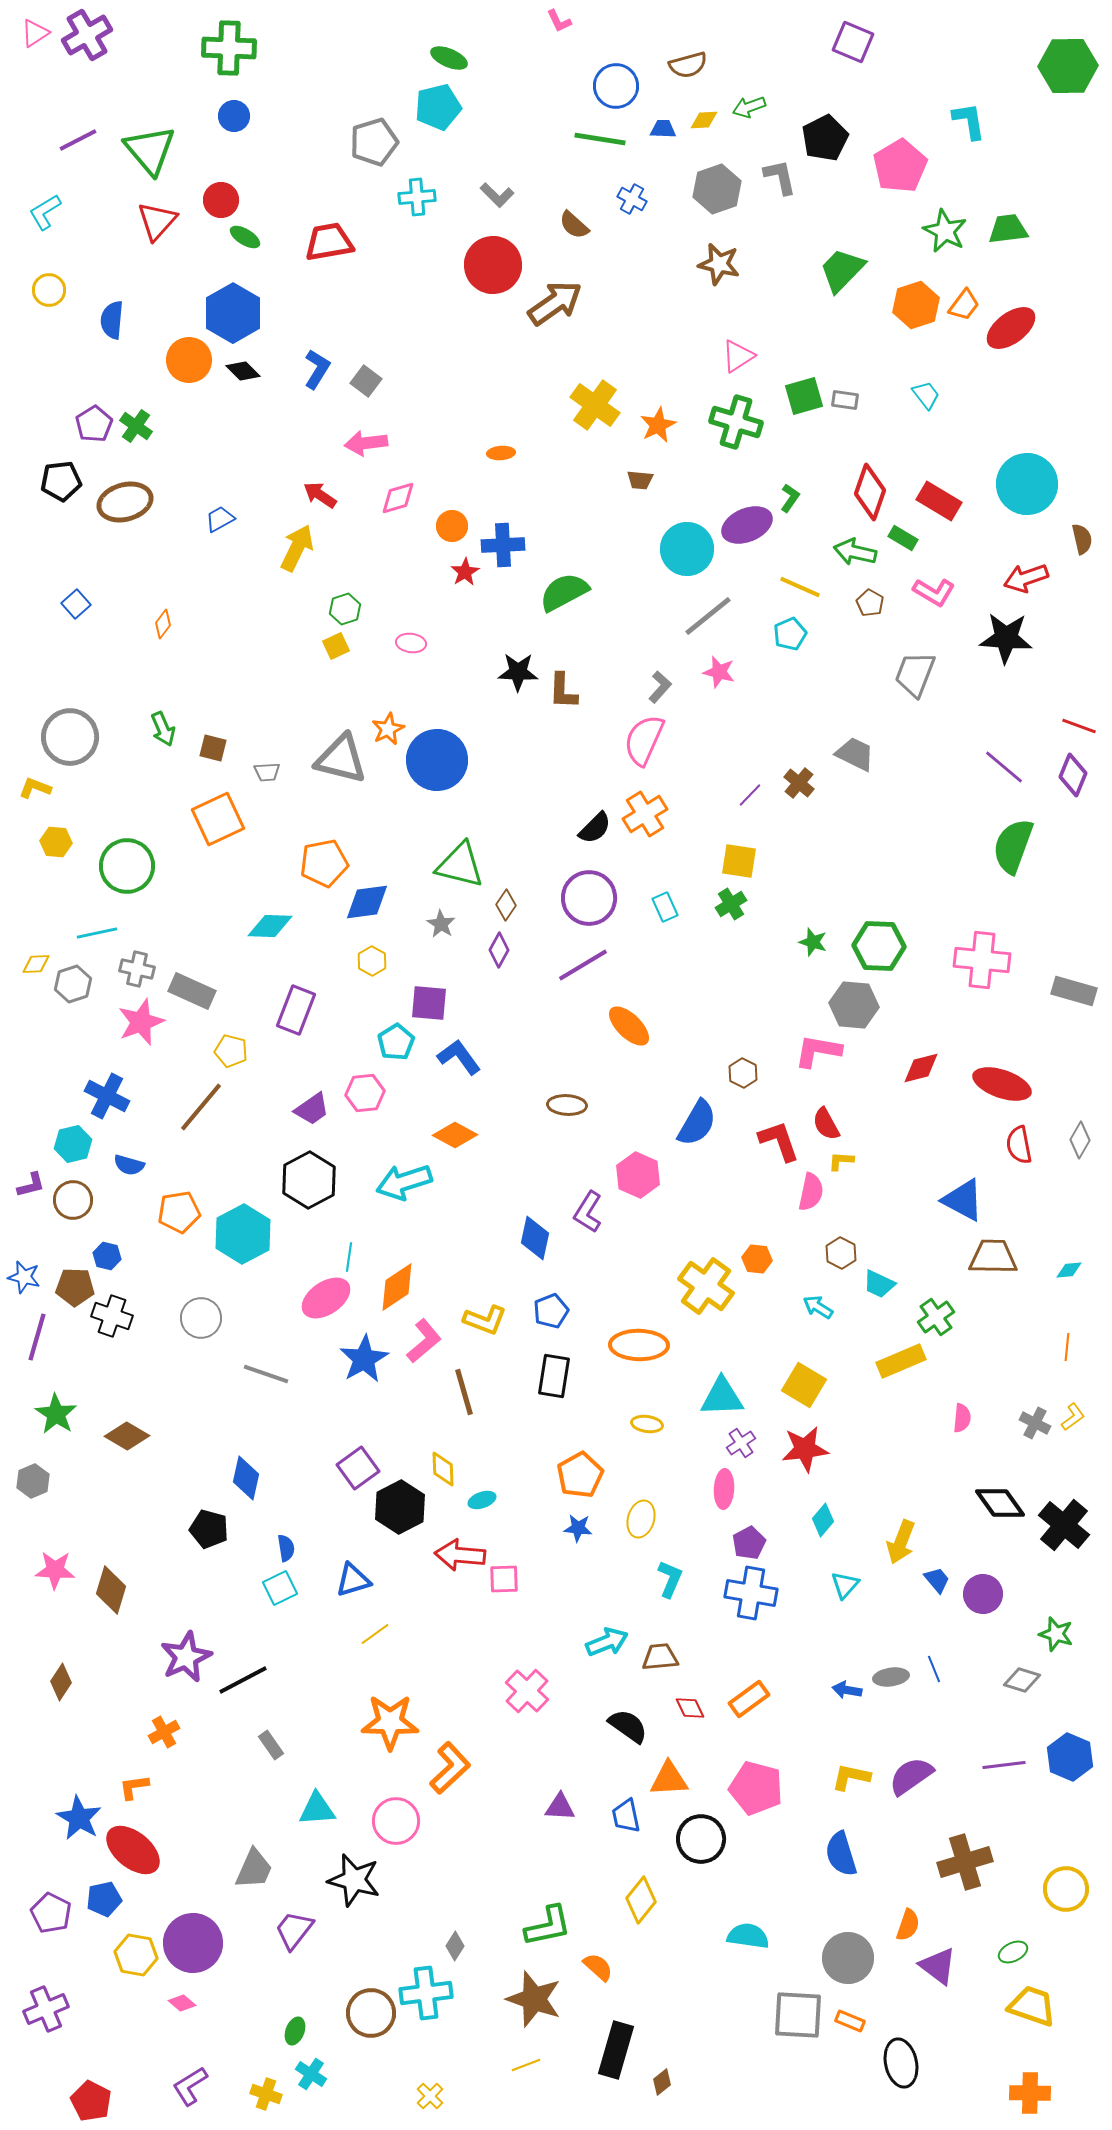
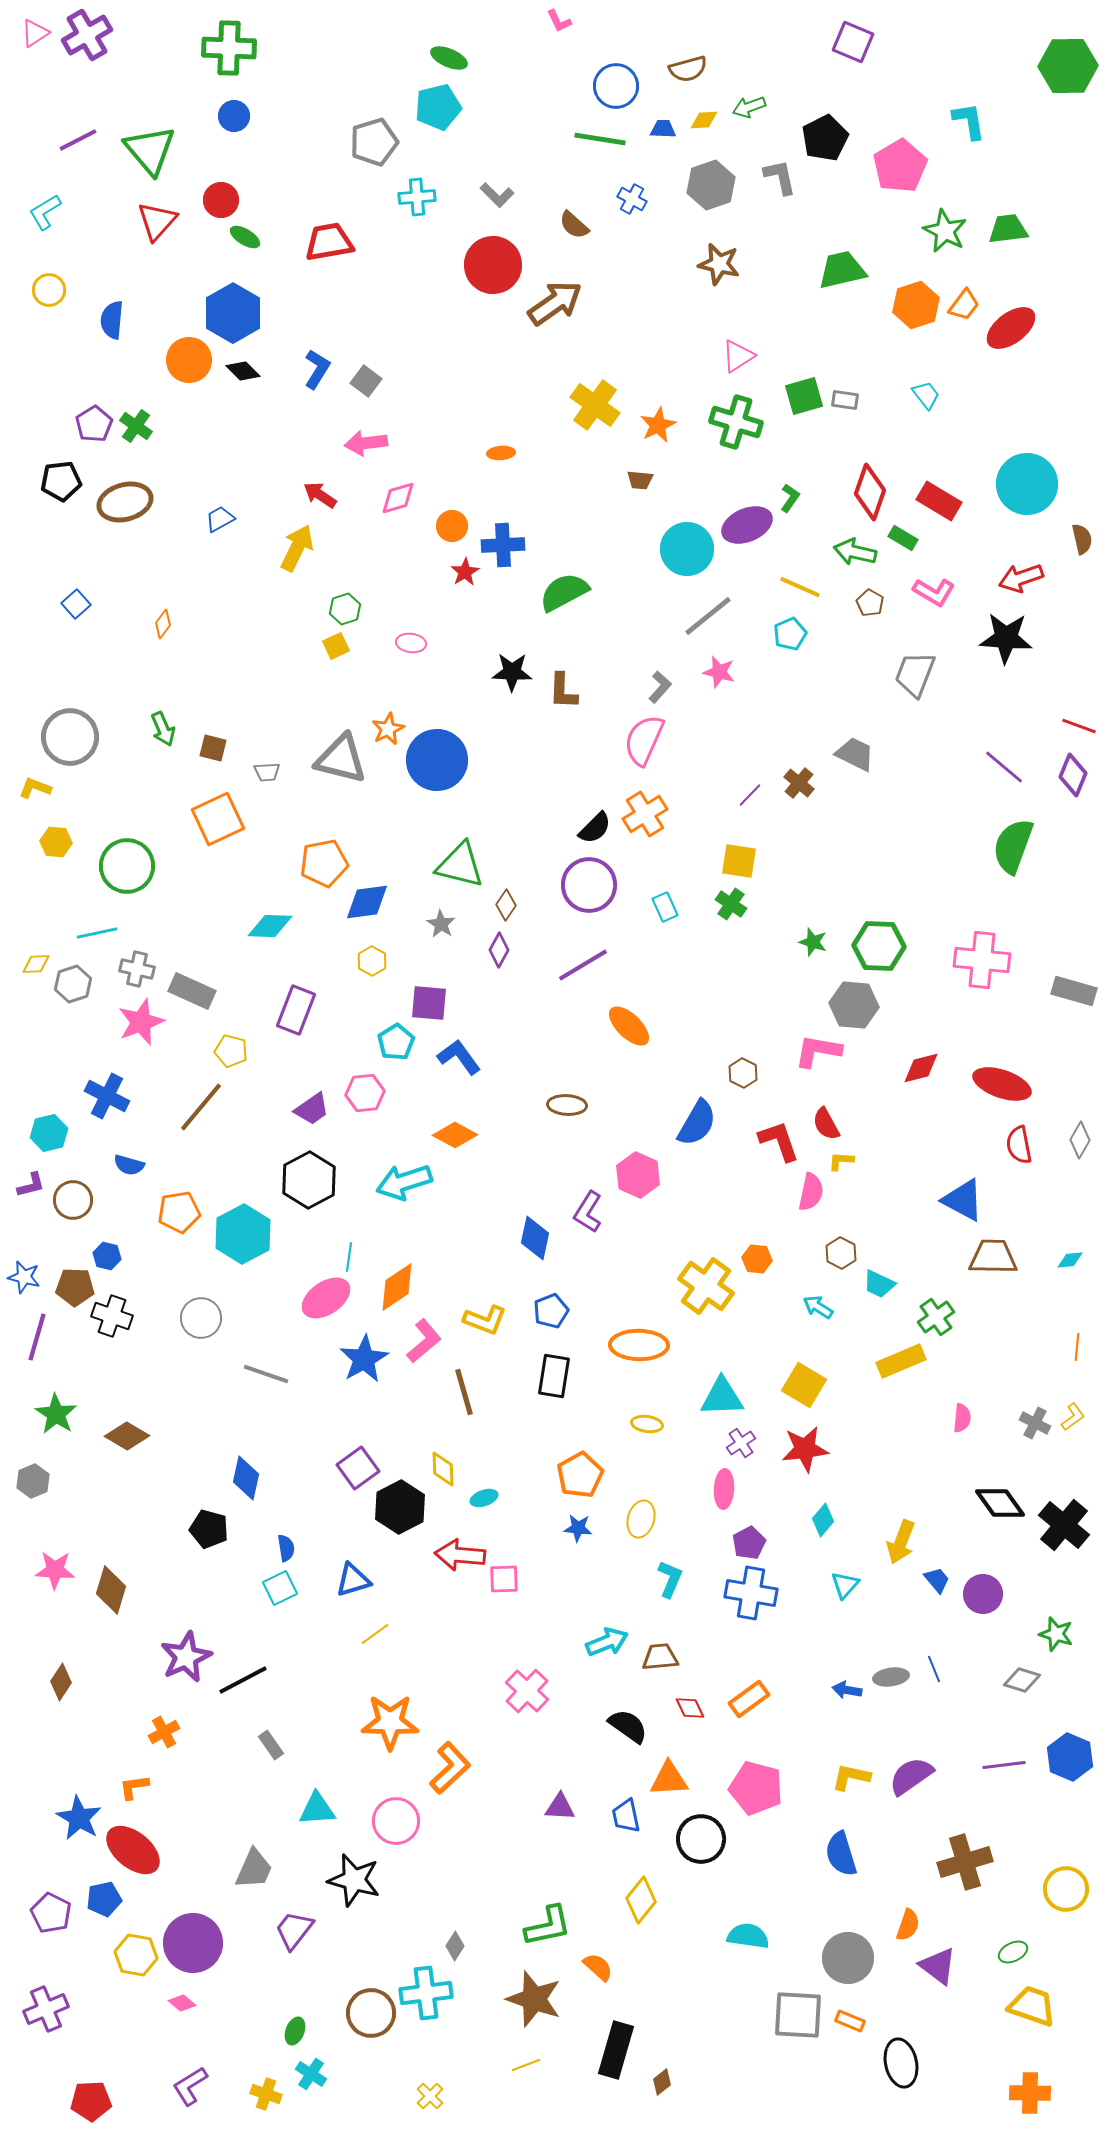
brown semicircle at (688, 65): moved 4 px down
gray hexagon at (717, 189): moved 6 px left, 4 px up
green trapezoid at (842, 270): rotated 33 degrees clockwise
red arrow at (1026, 578): moved 5 px left
black star at (518, 672): moved 6 px left
purple circle at (589, 898): moved 13 px up
green cross at (731, 904): rotated 24 degrees counterclockwise
cyan hexagon at (73, 1144): moved 24 px left, 11 px up
cyan diamond at (1069, 1270): moved 1 px right, 10 px up
orange line at (1067, 1347): moved 10 px right
cyan ellipse at (482, 1500): moved 2 px right, 2 px up
red pentagon at (91, 2101): rotated 30 degrees counterclockwise
